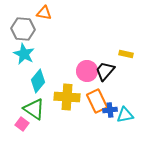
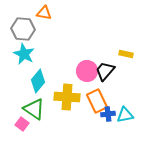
blue cross: moved 2 px left, 4 px down
